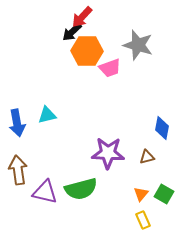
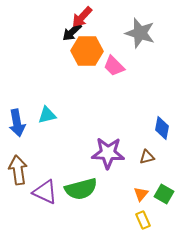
gray star: moved 2 px right, 12 px up
pink trapezoid: moved 4 px right, 2 px up; rotated 65 degrees clockwise
purple triangle: rotated 12 degrees clockwise
